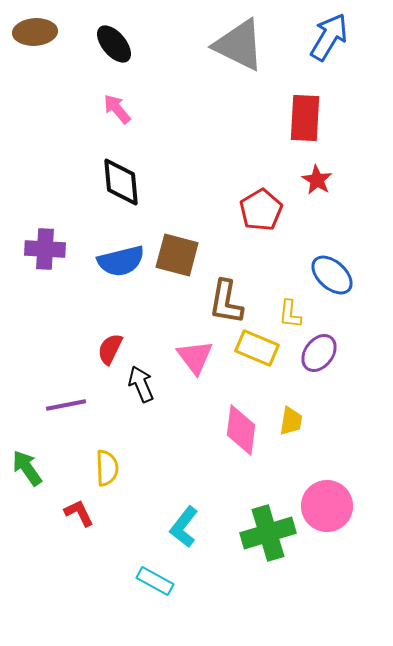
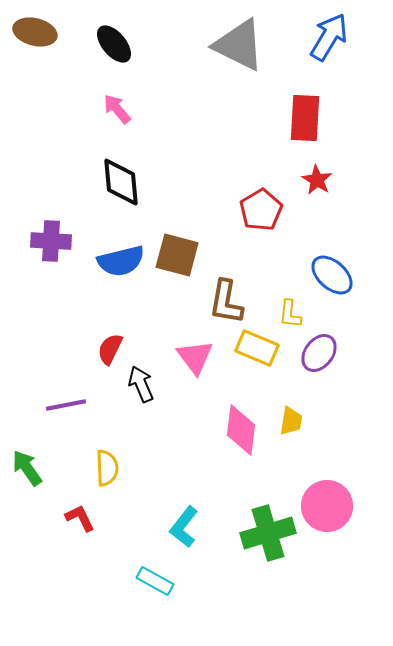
brown ellipse: rotated 18 degrees clockwise
purple cross: moved 6 px right, 8 px up
red L-shape: moved 1 px right, 5 px down
